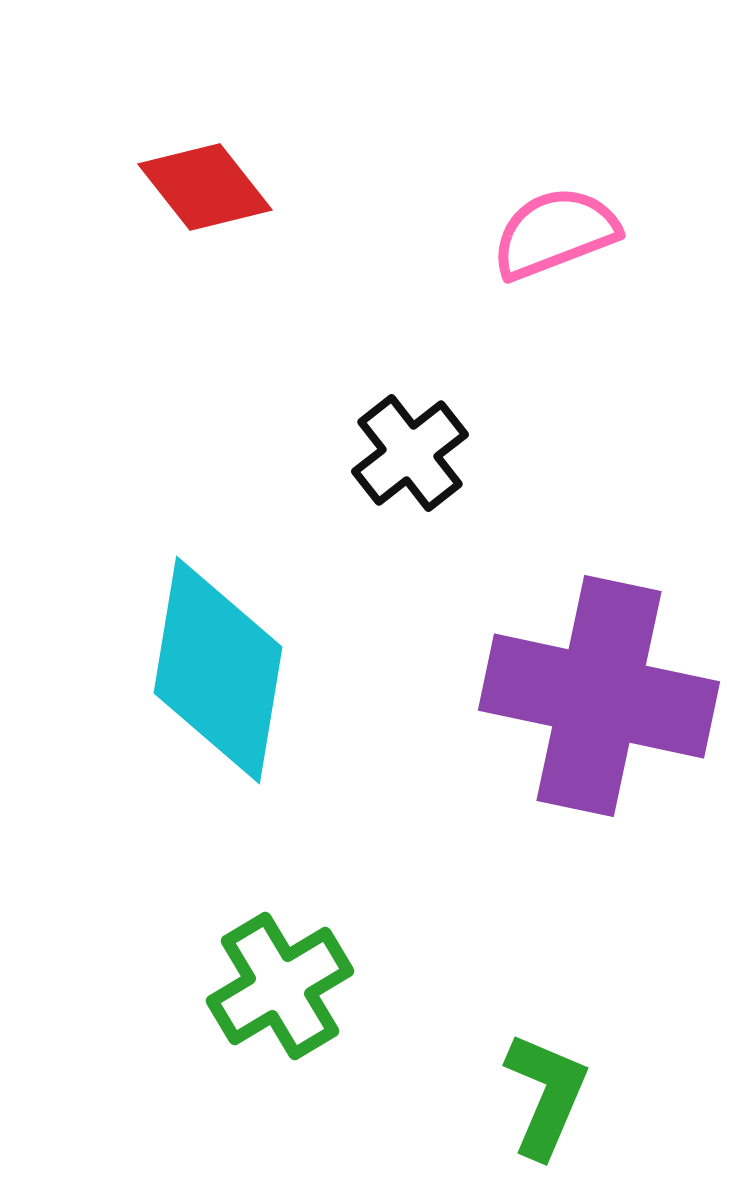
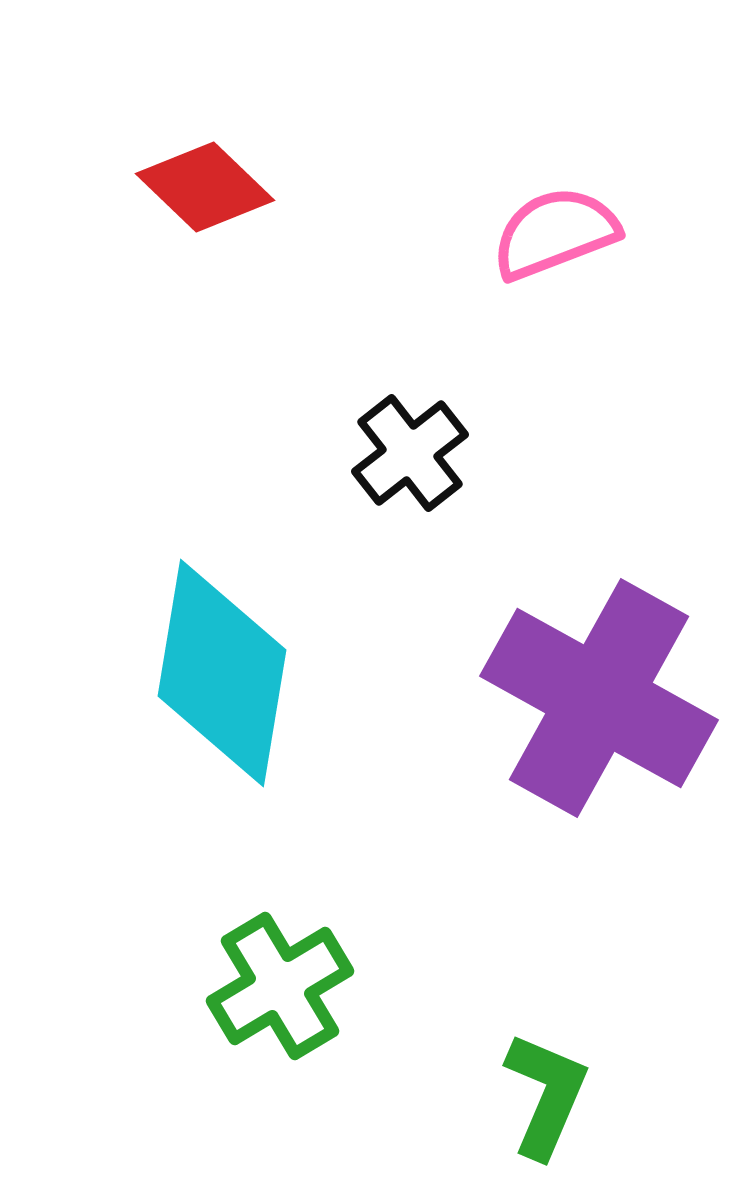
red diamond: rotated 8 degrees counterclockwise
cyan diamond: moved 4 px right, 3 px down
purple cross: moved 2 px down; rotated 17 degrees clockwise
